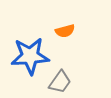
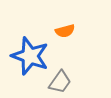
blue star: rotated 24 degrees clockwise
